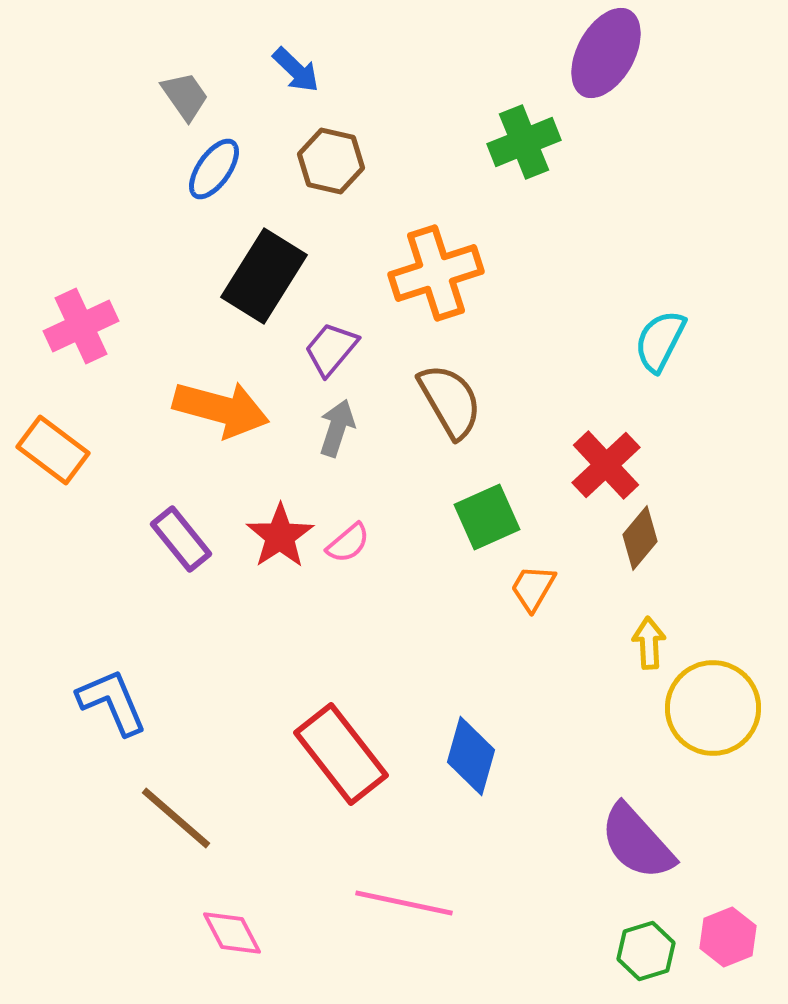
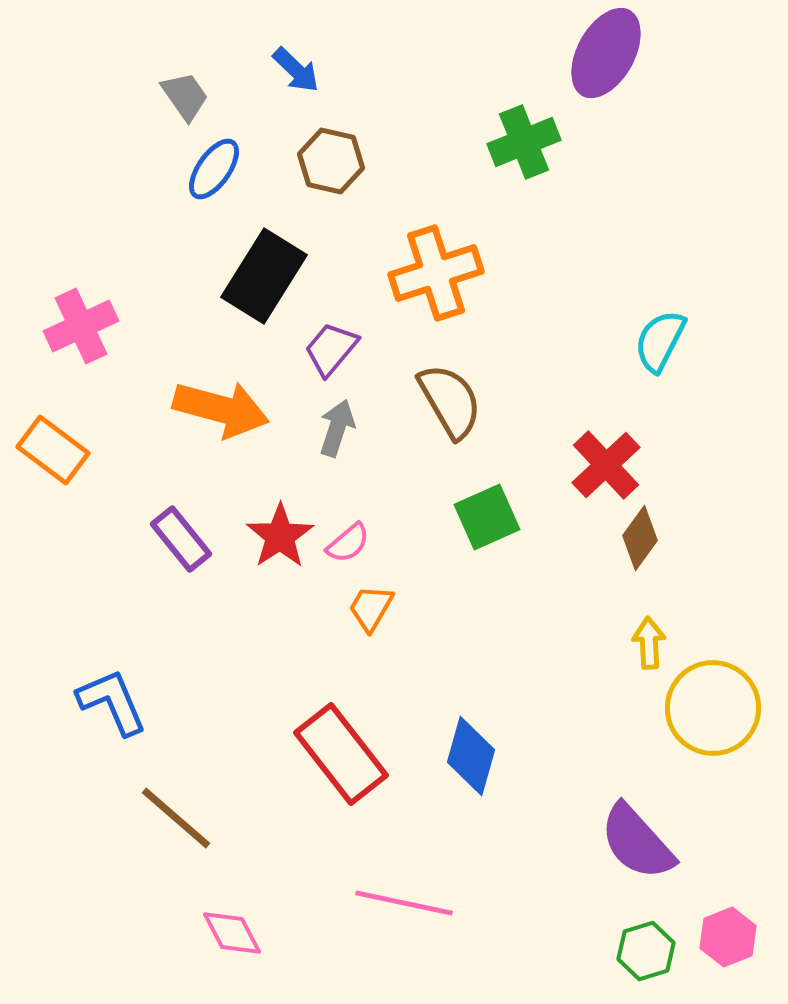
brown diamond: rotated 4 degrees counterclockwise
orange trapezoid: moved 162 px left, 20 px down
